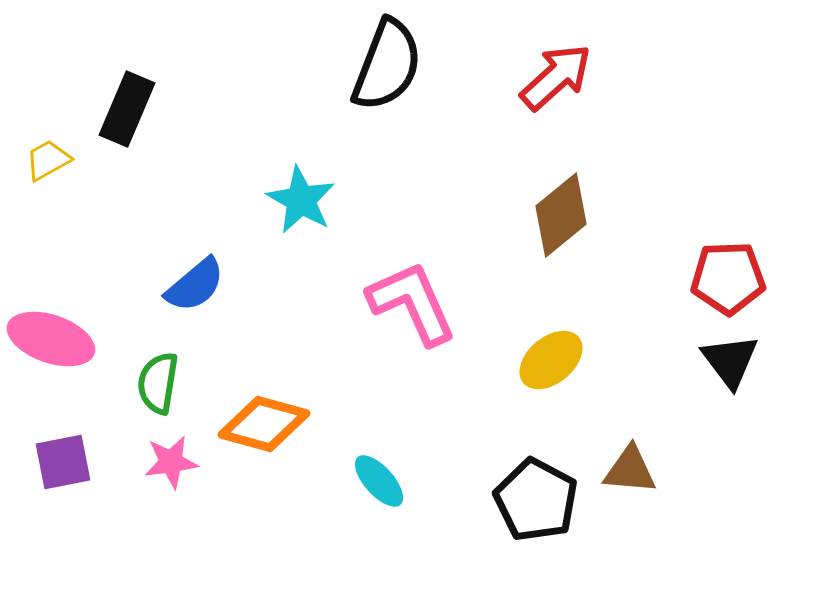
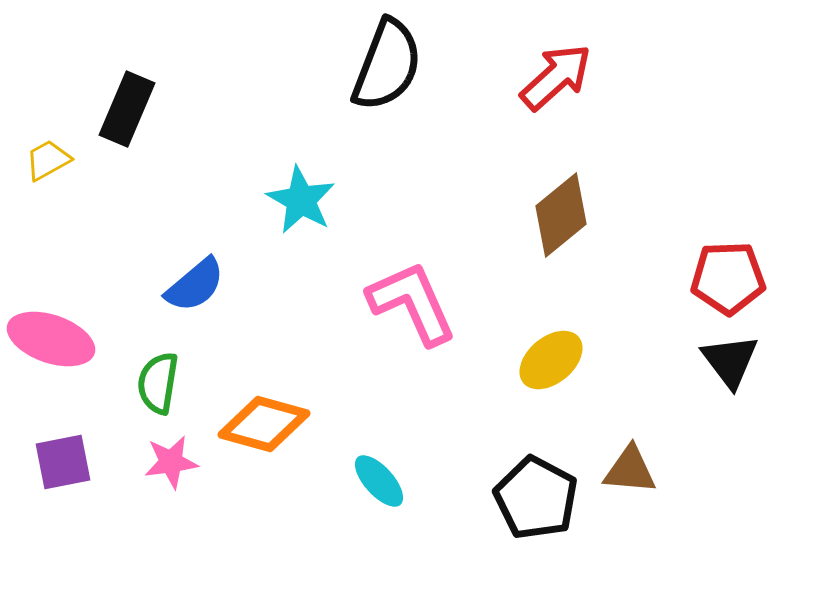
black pentagon: moved 2 px up
